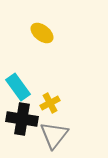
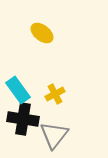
cyan rectangle: moved 3 px down
yellow cross: moved 5 px right, 9 px up
black cross: moved 1 px right
